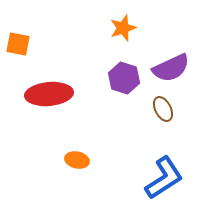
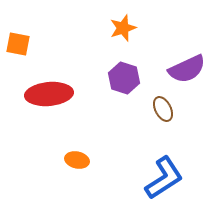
purple semicircle: moved 16 px right, 1 px down
